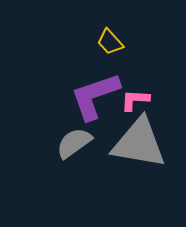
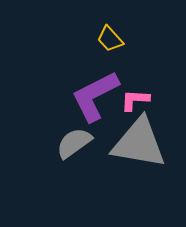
yellow trapezoid: moved 3 px up
purple L-shape: rotated 8 degrees counterclockwise
